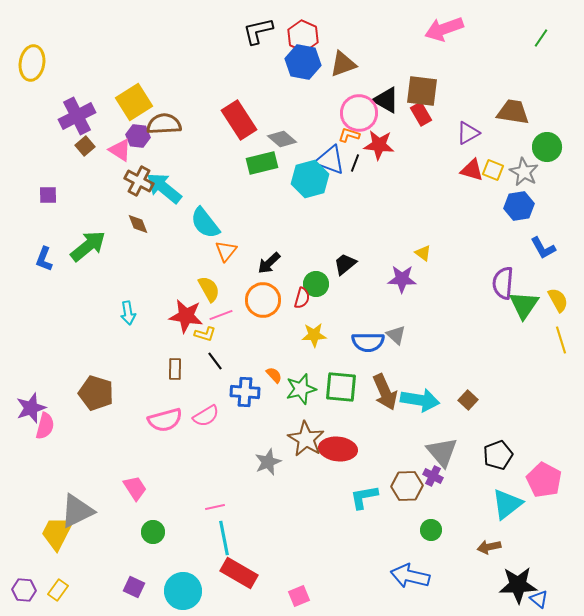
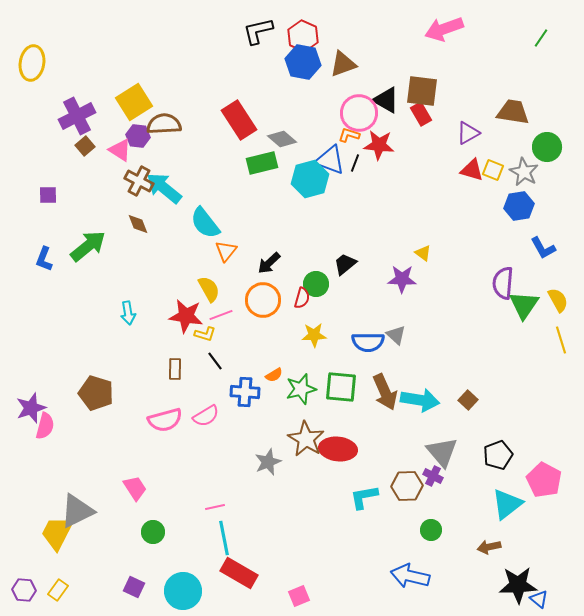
orange semicircle at (274, 375): rotated 102 degrees clockwise
